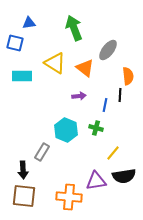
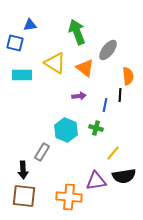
blue triangle: moved 1 px right, 2 px down
green arrow: moved 3 px right, 4 px down
cyan rectangle: moved 1 px up
